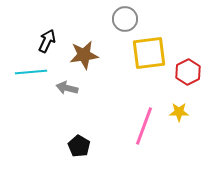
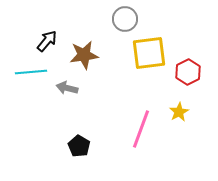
black arrow: rotated 15 degrees clockwise
yellow star: rotated 30 degrees counterclockwise
pink line: moved 3 px left, 3 px down
